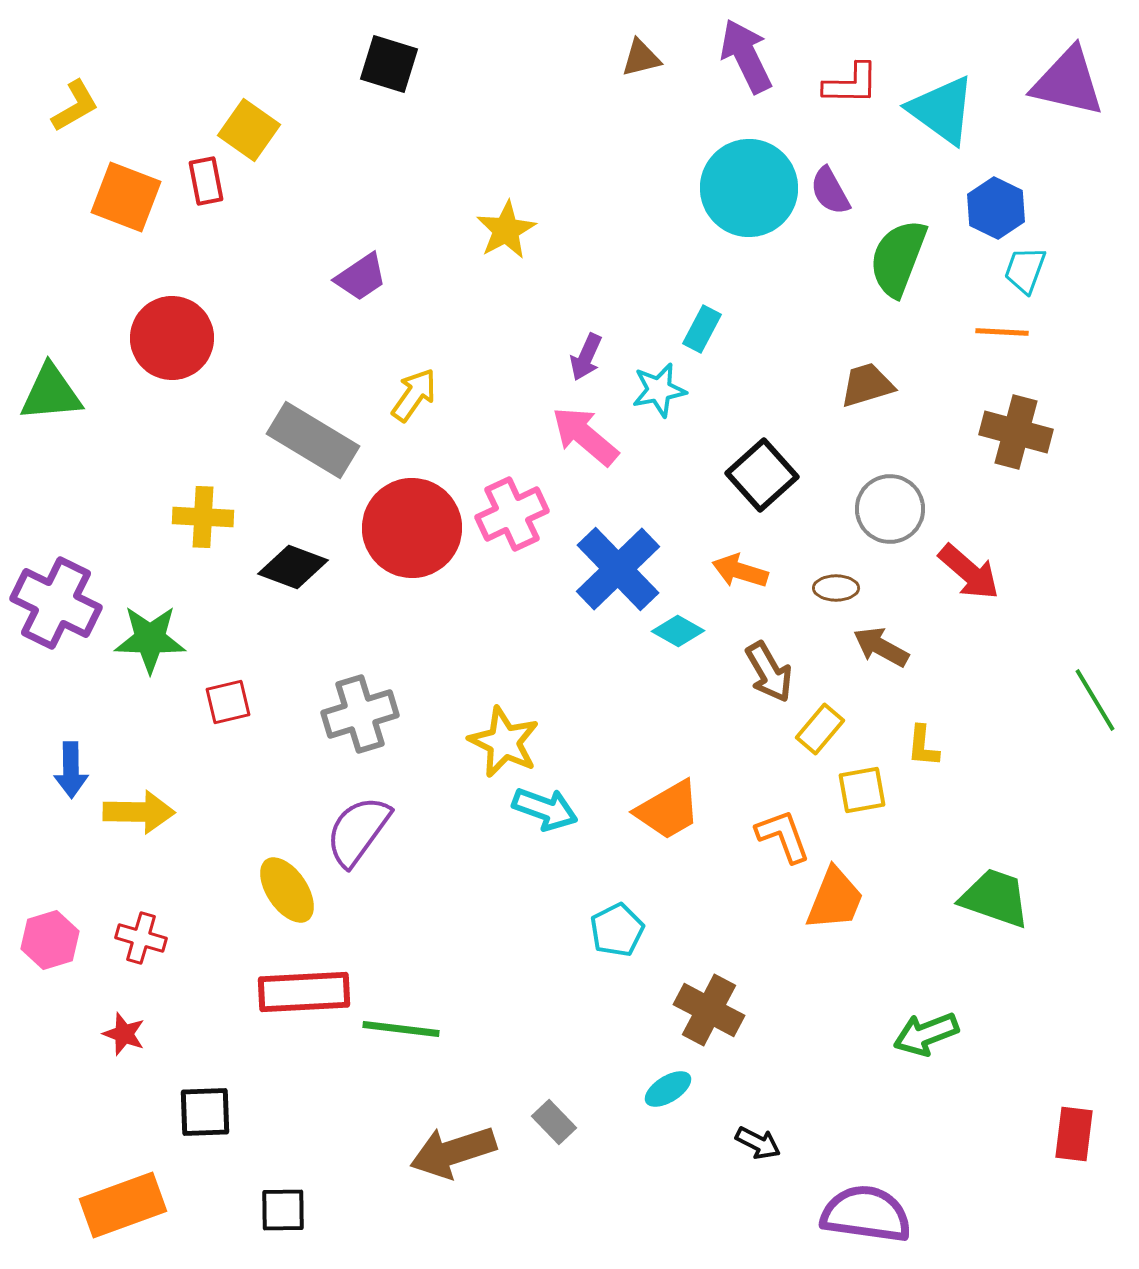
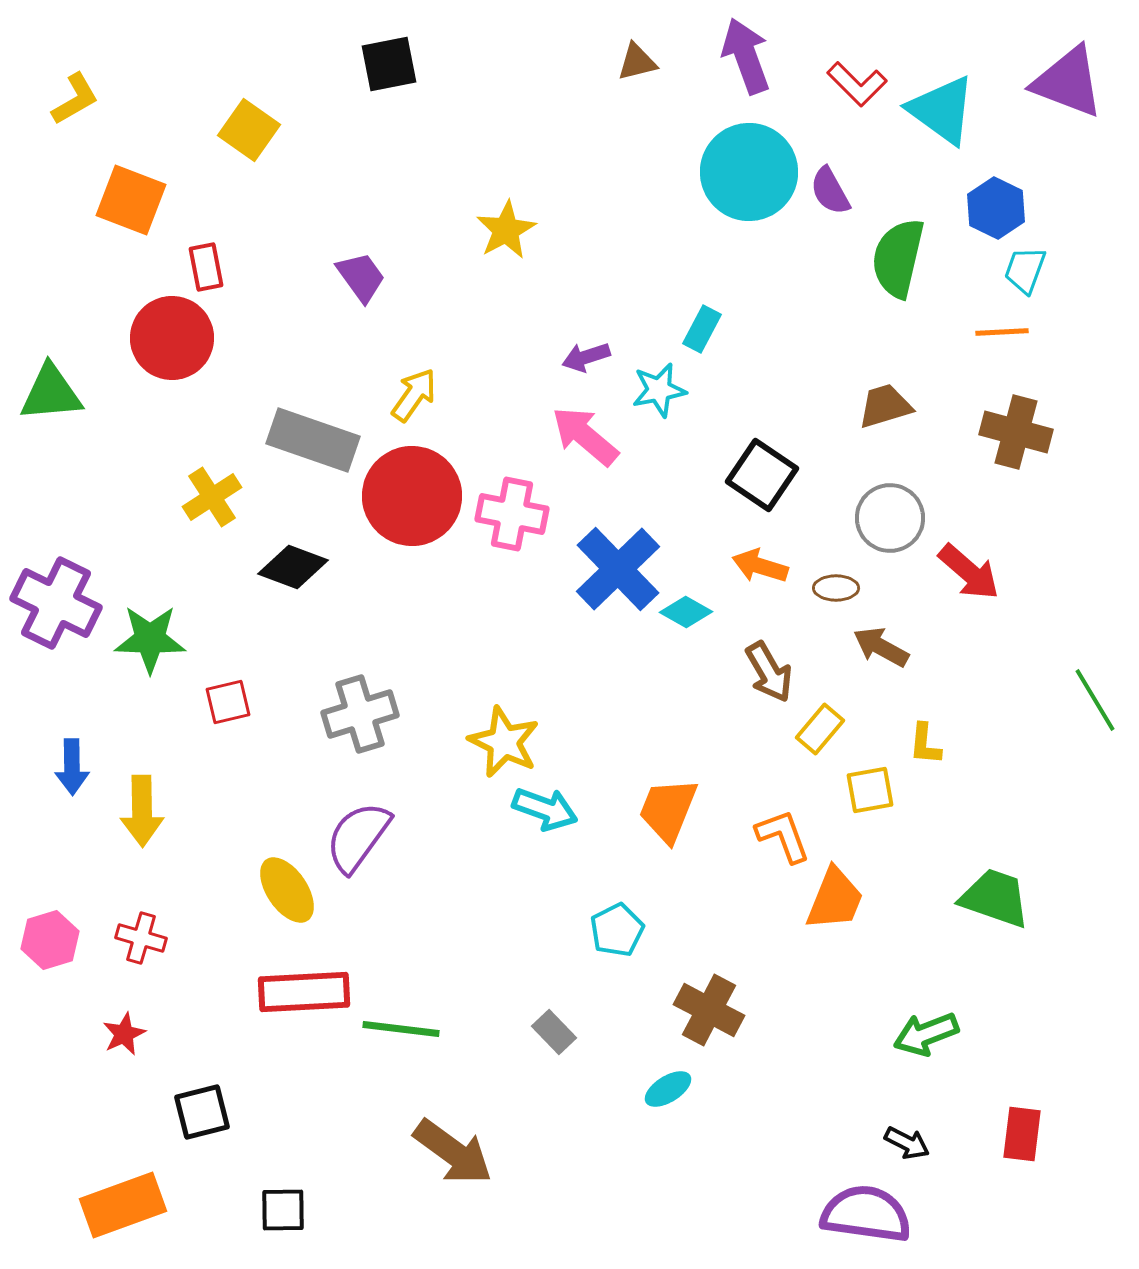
purple arrow at (746, 56): rotated 6 degrees clockwise
brown triangle at (641, 58): moved 4 px left, 4 px down
black square at (389, 64): rotated 28 degrees counterclockwise
purple triangle at (1068, 82): rotated 8 degrees clockwise
red L-shape at (851, 84): moved 6 px right; rotated 44 degrees clockwise
yellow L-shape at (75, 106): moved 7 px up
red rectangle at (206, 181): moved 86 px down
cyan circle at (749, 188): moved 16 px up
orange square at (126, 197): moved 5 px right, 3 px down
green semicircle at (898, 258): rotated 8 degrees counterclockwise
purple trapezoid at (361, 277): rotated 92 degrees counterclockwise
orange line at (1002, 332): rotated 6 degrees counterclockwise
purple arrow at (586, 357): rotated 48 degrees clockwise
brown trapezoid at (867, 385): moved 18 px right, 21 px down
gray rectangle at (313, 440): rotated 12 degrees counterclockwise
black square at (762, 475): rotated 14 degrees counterclockwise
gray circle at (890, 509): moved 9 px down
pink cross at (512, 514): rotated 36 degrees clockwise
yellow cross at (203, 517): moved 9 px right, 20 px up; rotated 36 degrees counterclockwise
red circle at (412, 528): moved 32 px up
orange arrow at (740, 571): moved 20 px right, 5 px up
cyan diamond at (678, 631): moved 8 px right, 19 px up
yellow L-shape at (923, 746): moved 2 px right, 2 px up
blue arrow at (71, 770): moved 1 px right, 3 px up
yellow square at (862, 790): moved 8 px right
orange trapezoid at (668, 810): rotated 142 degrees clockwise
yellow arrow at (139, 812): moved 3 px right, 1 px up; rotated 88 degrees clockwise
purple semicircle at (358, 831): moved 6 px down
red star at (124, 1034): rotated 27 degrees clockwise
black square at (205, 1112): moved 3 px left; rotated 12 degrees counterclockwise
gray rectangle at (554, 1122): moved 90 px up
red rectangle at (1074, 1134): moved 52 px left
black arrow at (758, 1143): moved 149 px right
brown arrow at (453, 1152): rotated 126 degrees counterclockwise
